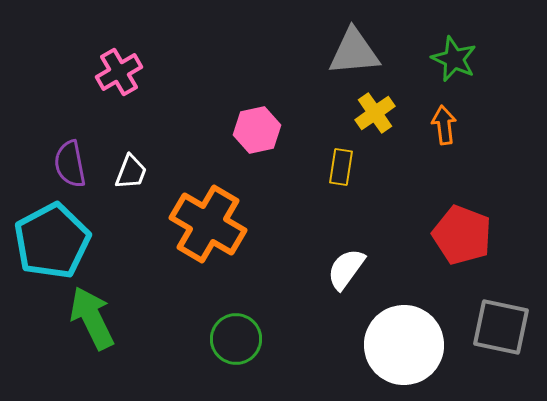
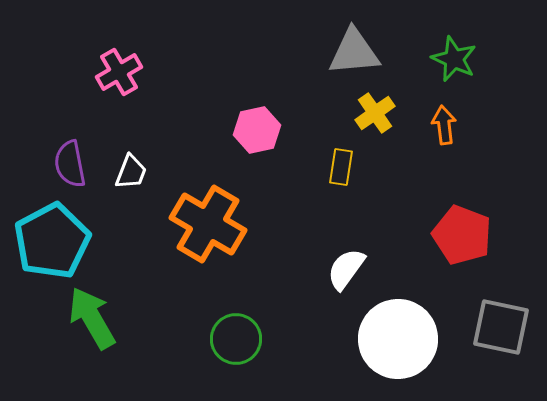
green arrow: rotated 4 degrees counterclockwise
white circle: moved 6 px left, 6 px up
